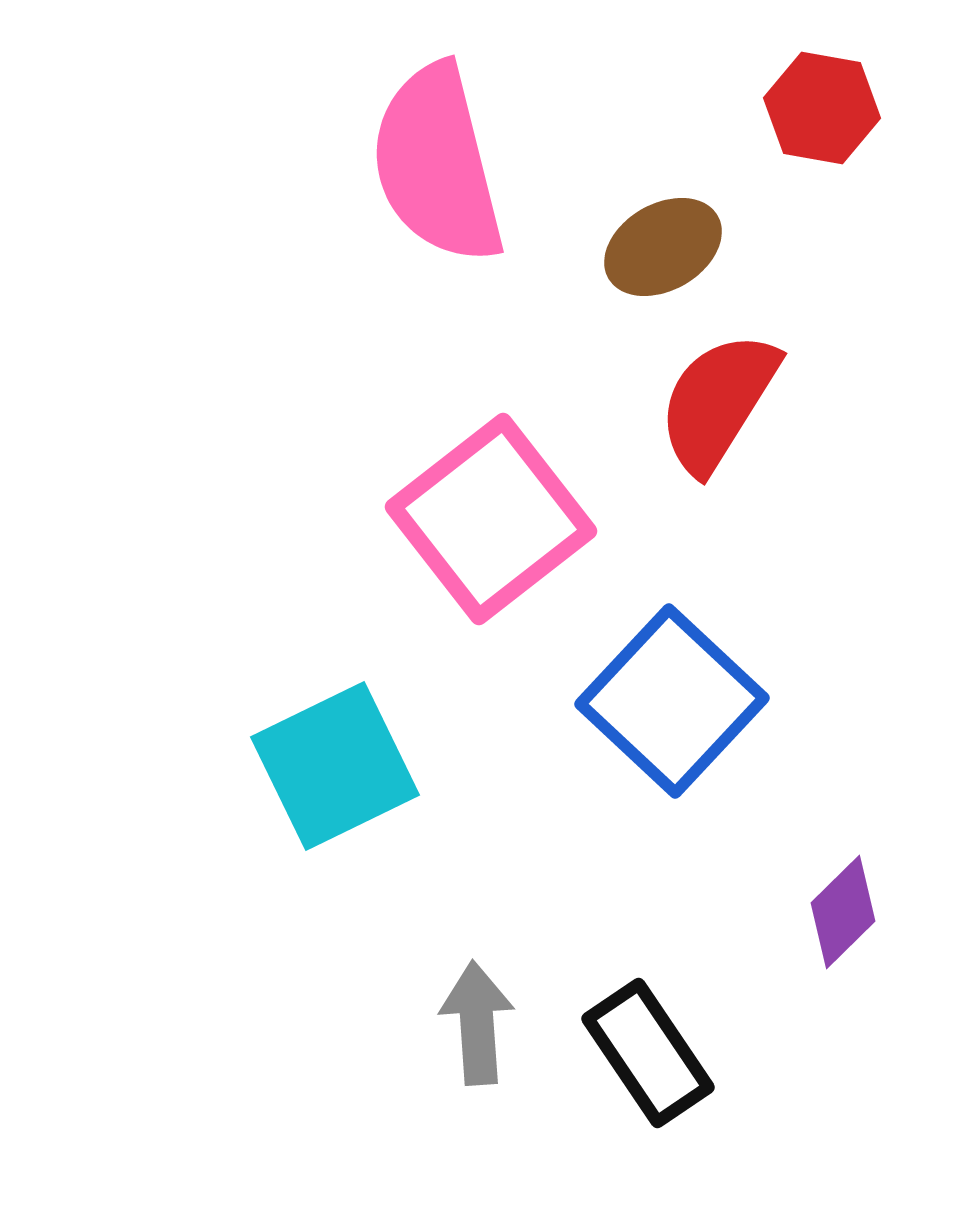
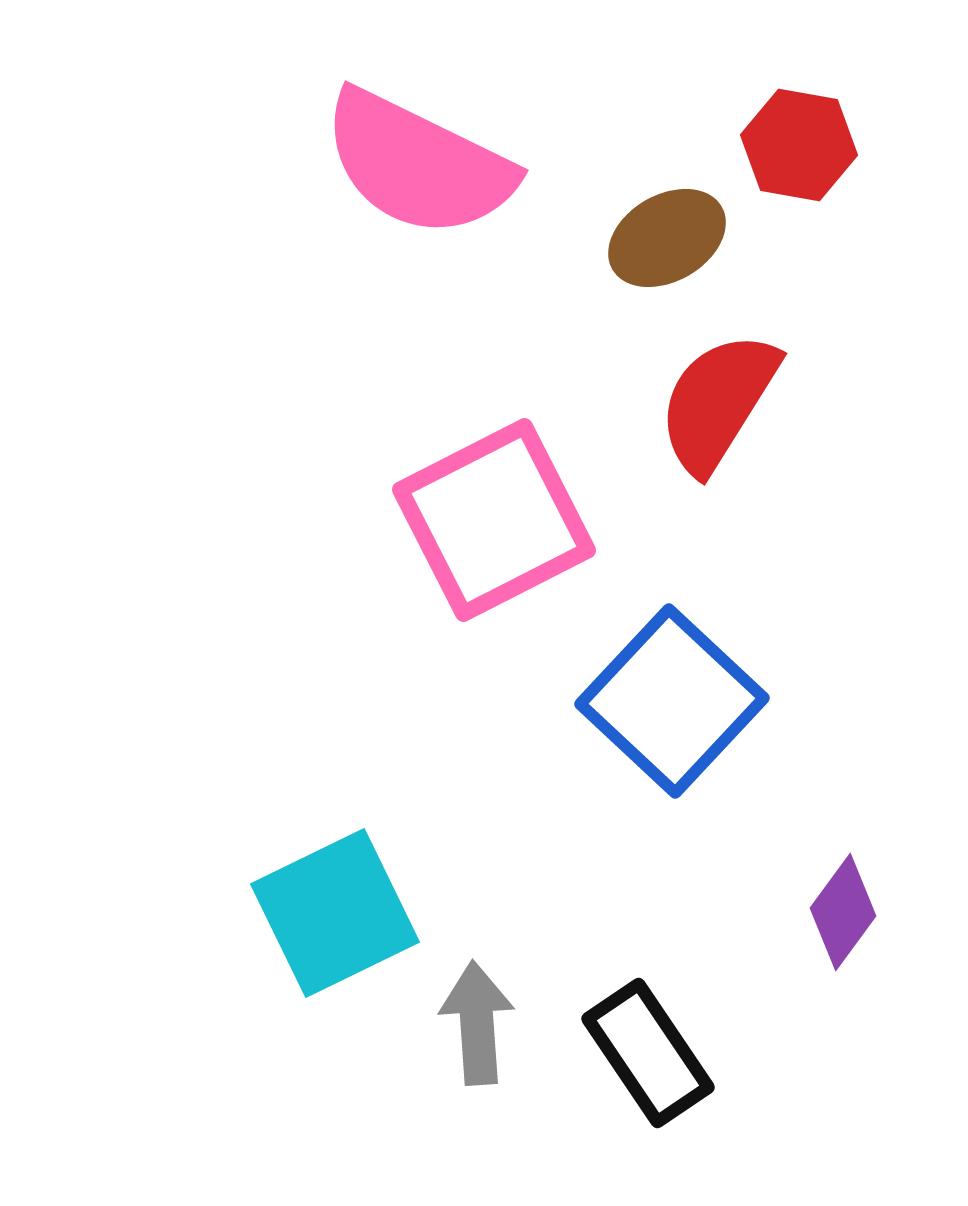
red hexagon: moved 23 px left, 37 px down
pink semicircle: moved 19 px left; rotated 50 degrees counterclockwise
brown ellipse: moved 4 px right, 9 px up
pink square: moved 3 px right, 1 px down; rotated 11 degrees clockwise
cyan square: moved 147 px down
purple diamond: rotated 9 degrees counterclockwise
